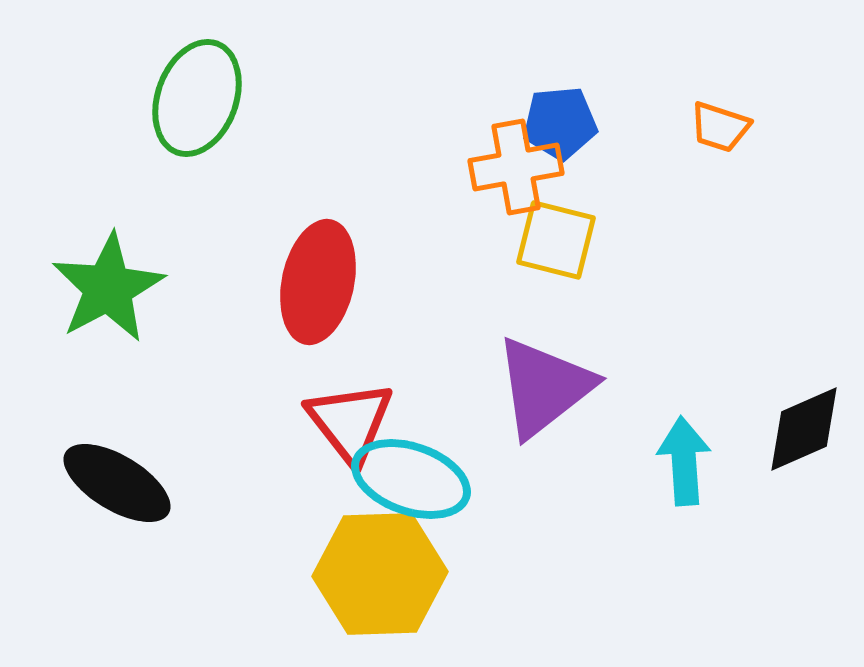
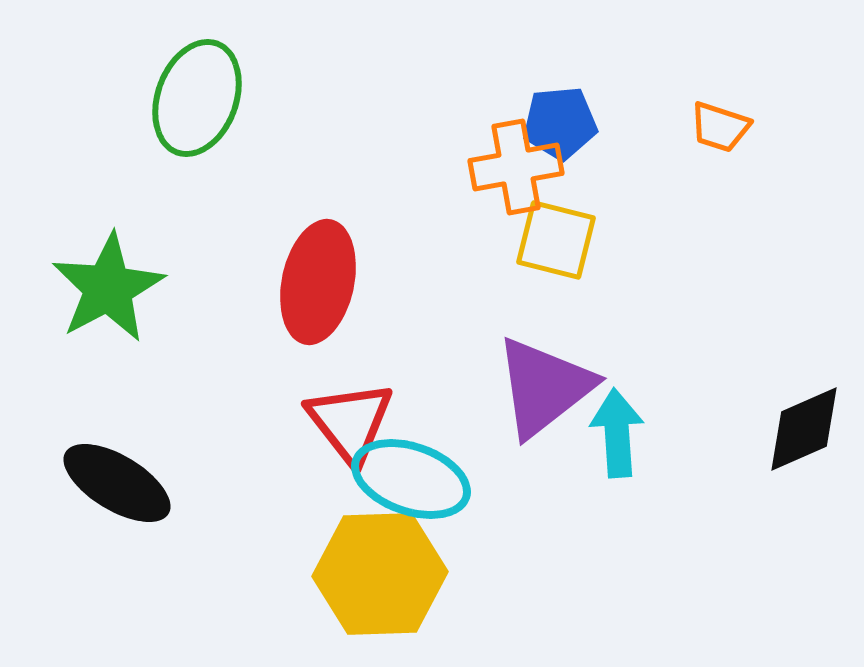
cyan arrow: moved 67 px left, 28 px up
